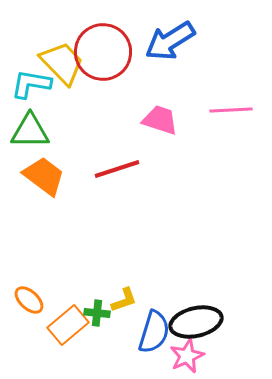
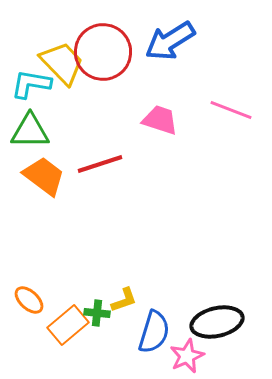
pink line: rotated 24 degrees clockwise
red line: moved 17 px left, 5 px up
black ellipse: moved 21 px right
